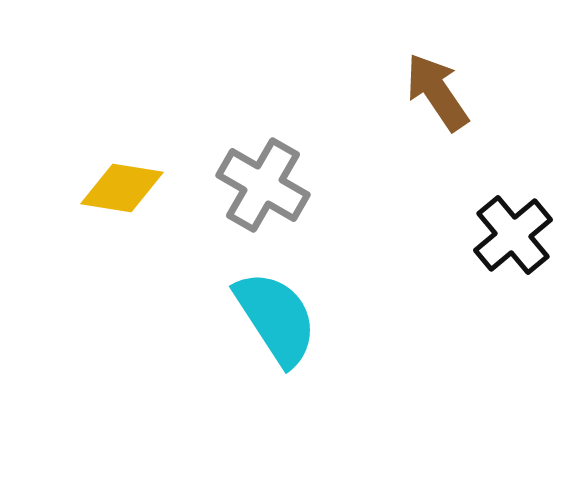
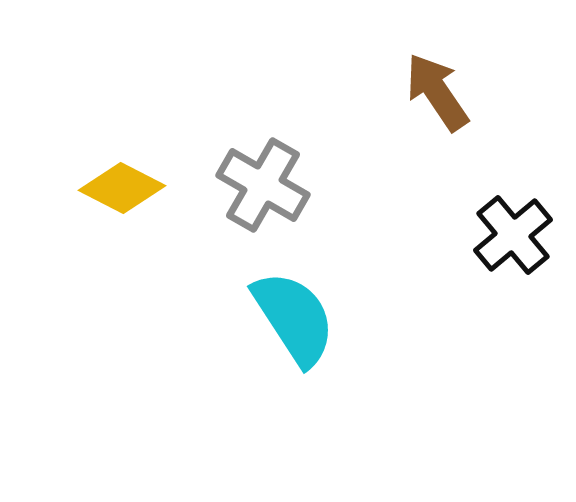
yellow diamond: rotated 18 degrees clockwise
cyan semicircle: moved 18 px right
